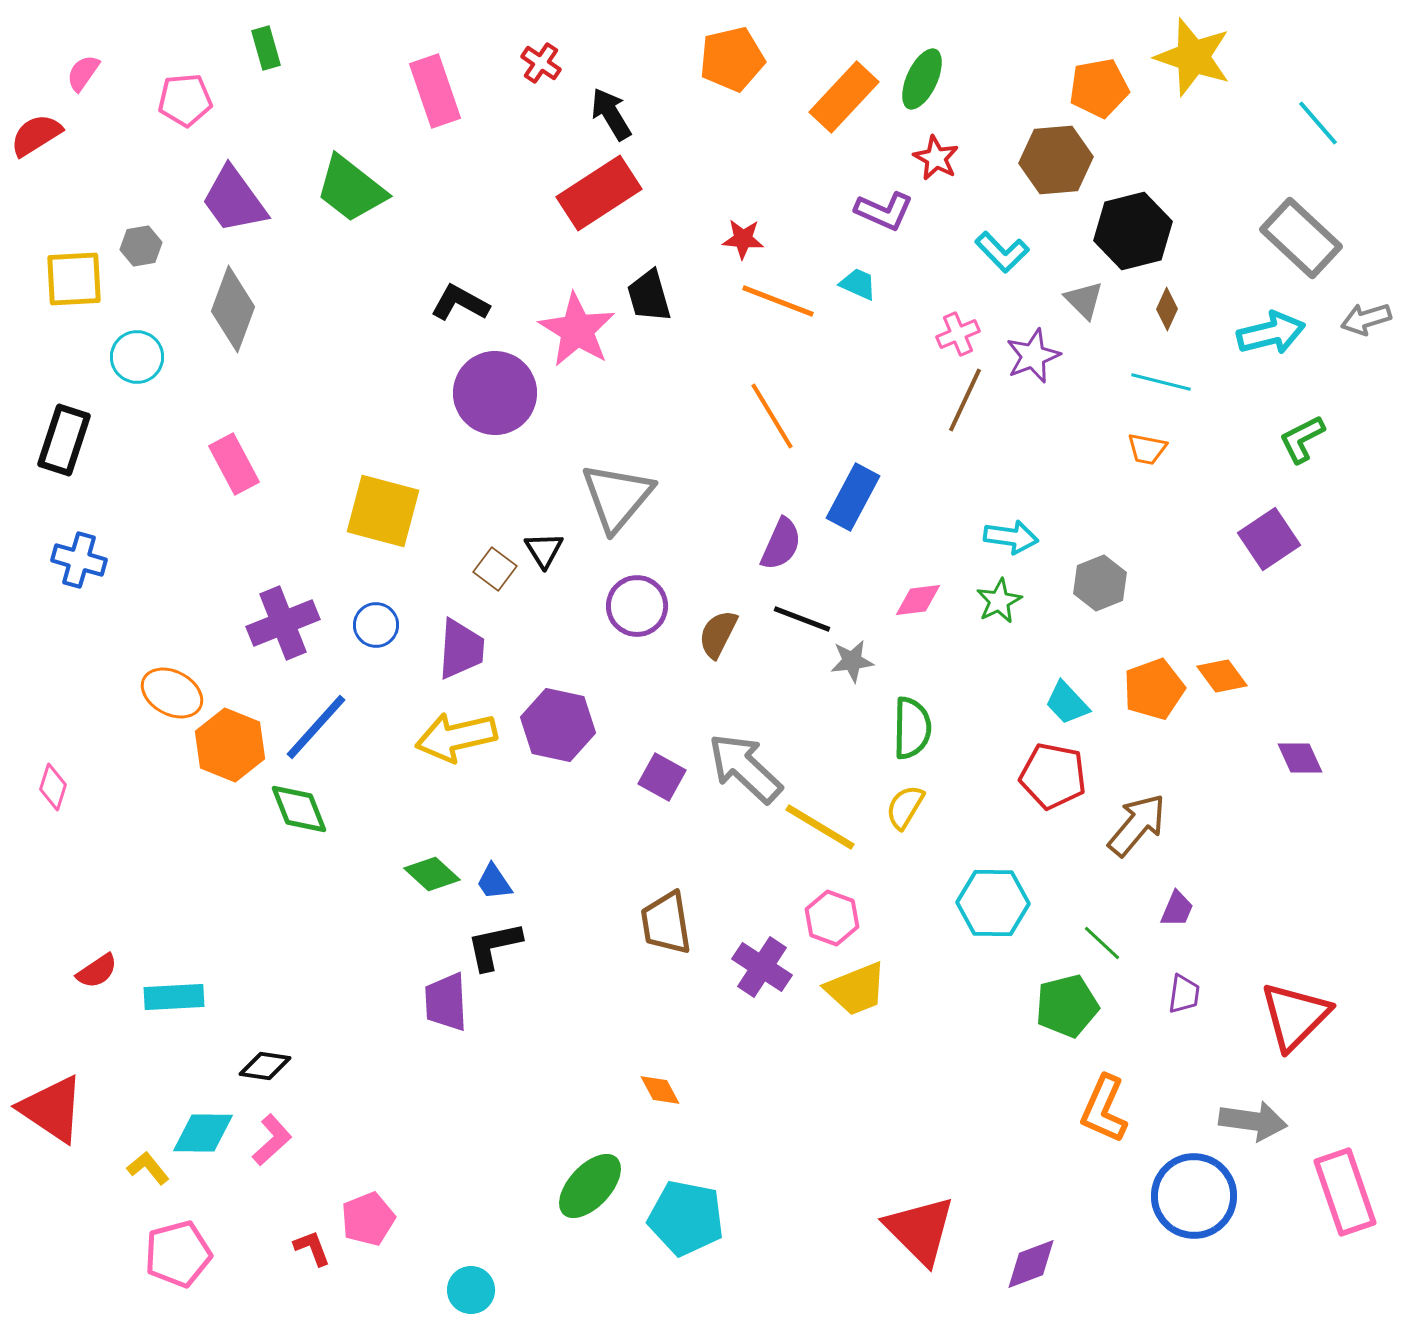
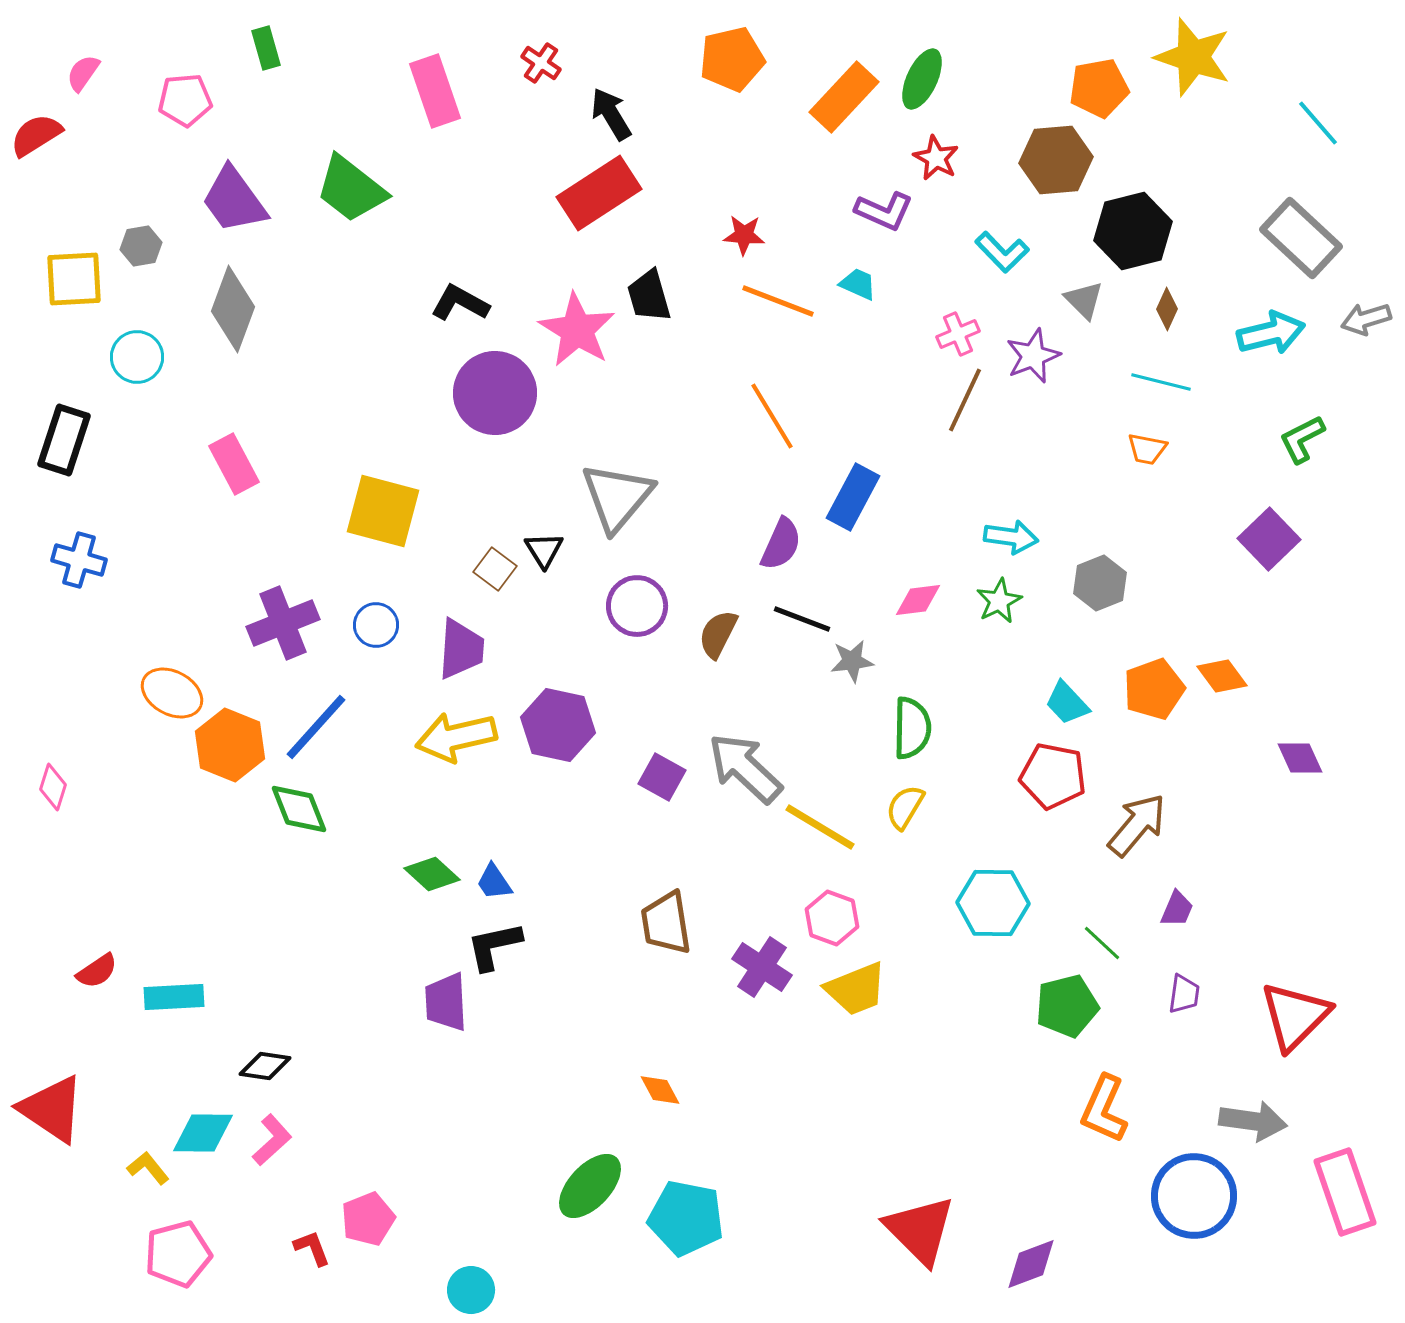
red star at (743, 239): moved 1 px right, 4 px up
purple square at (1269, 539): rotated 10 degrees counterclockwise
